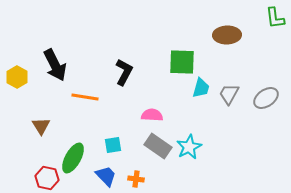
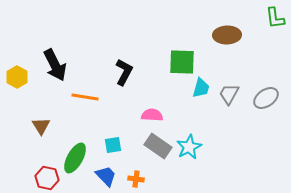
green ellipse: moved 2 px right
